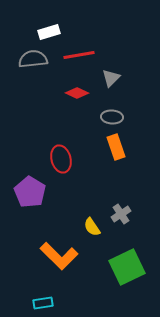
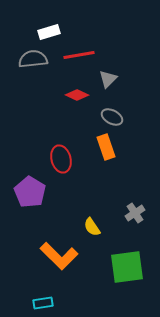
gray triangle: moved 3 px left, 1 px down
red diamond: moved 2 px down
gray ellipse: rotated 25 degrees clockwise
orange rectangle: moved 10 px left
gray cross: moved 14 px right, 1 px up
green square: rotated 18 degrees clockwise
